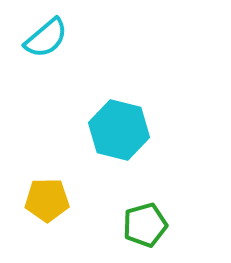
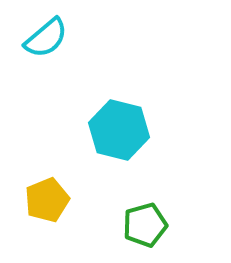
yellow pentagon: rotated 21 degrees counterclockwise
